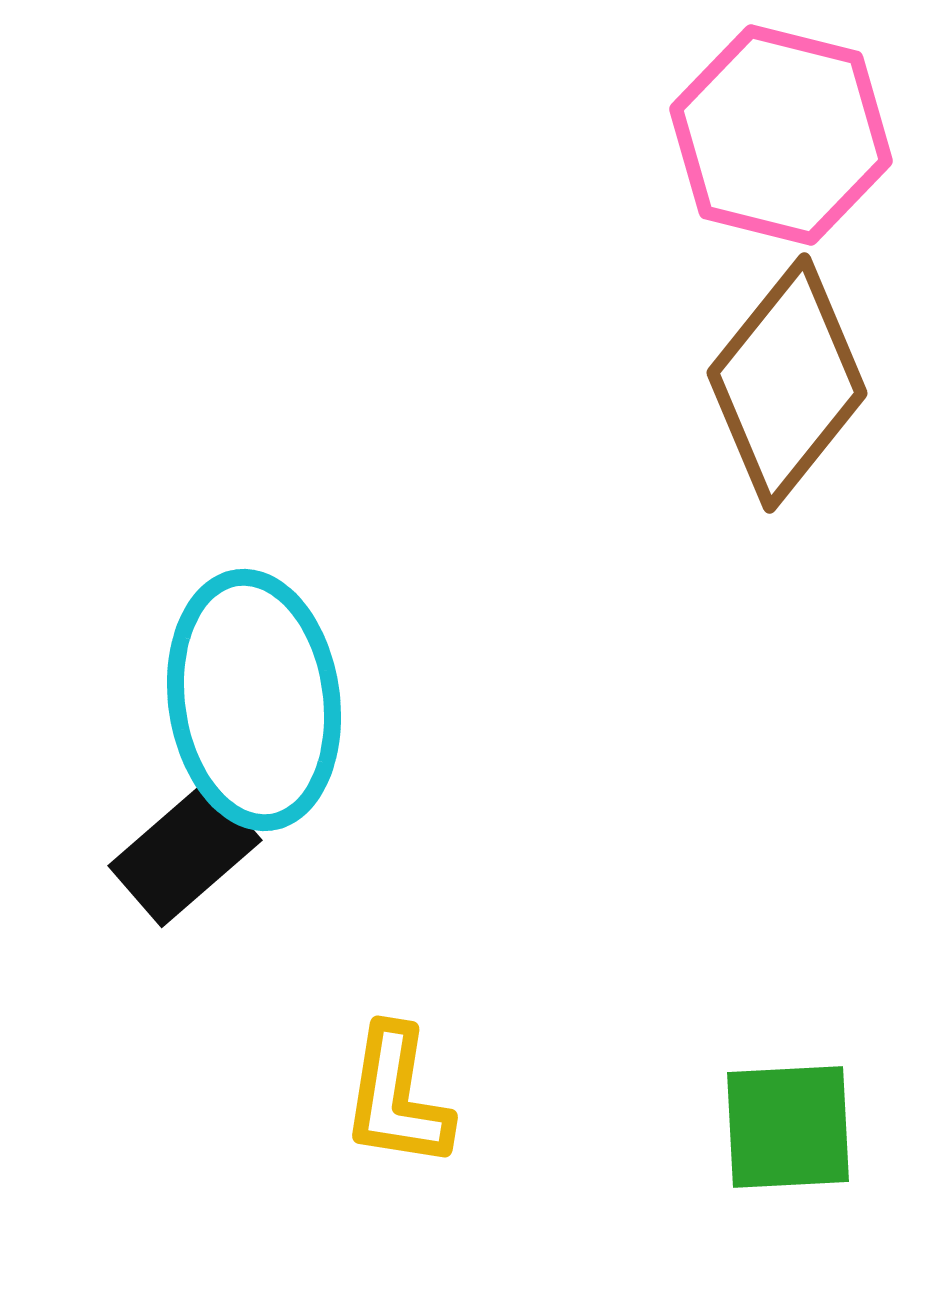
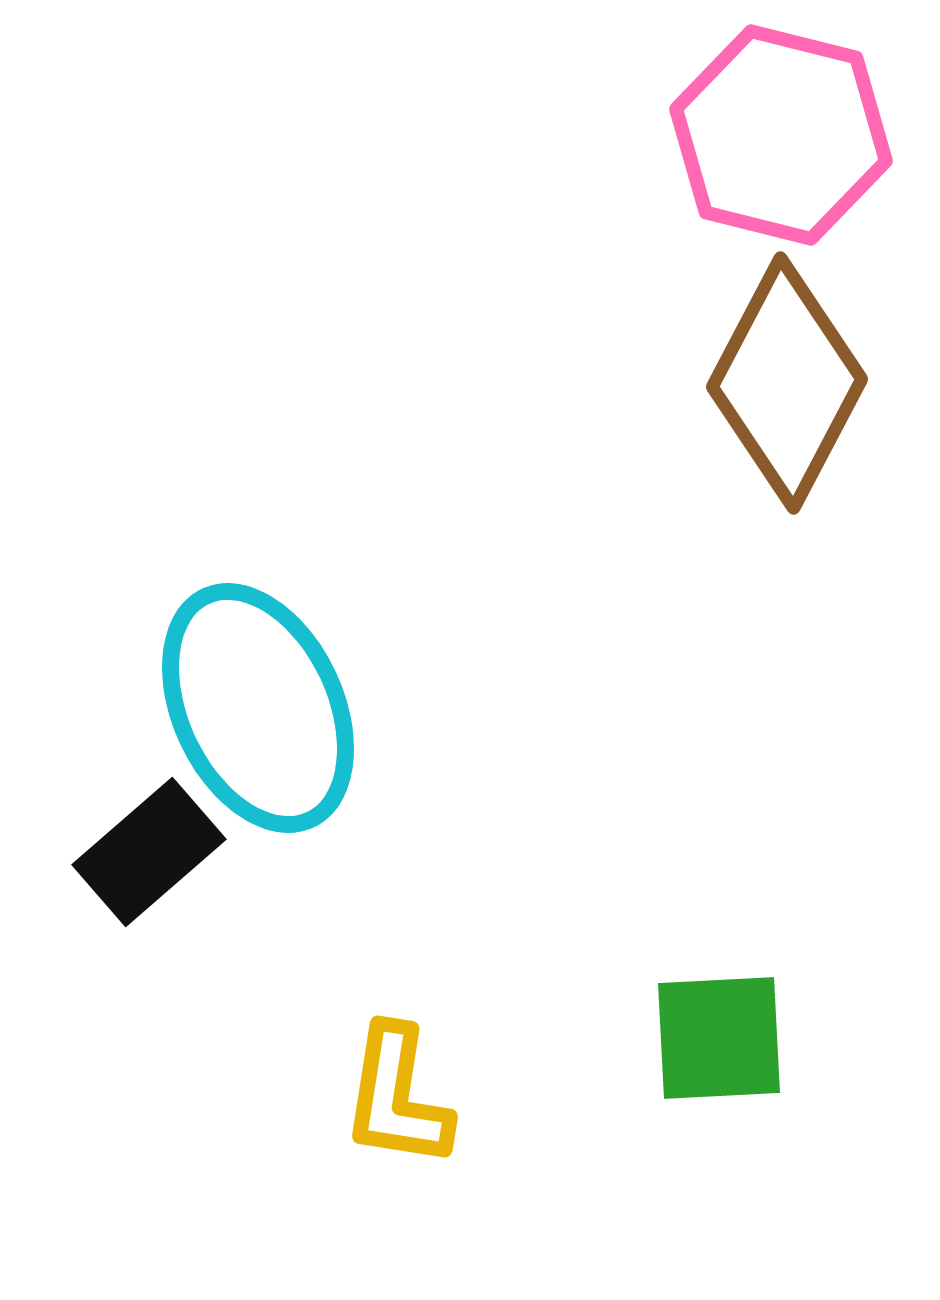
brown diamond: rotated 11 degrees counterclockwise
cyan ellipse: moved 4 px right, 8 px down; rotated 17 degrees counterclockwise
black rectangle: moved 36 px left, 1 px up
green square: moved 69 px left, 89 px up
